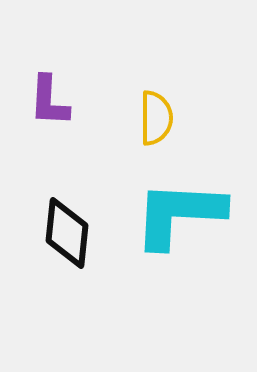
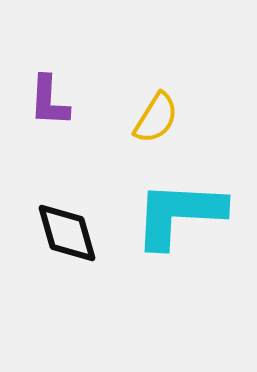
yellow semicircle: rotated 32 degrees clockwise
black diamond: rotated 22 degrees counterclockwise
